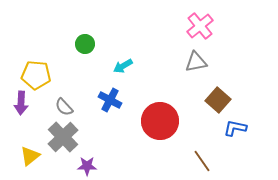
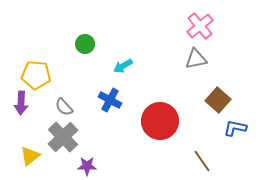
gray triangle: moved 3 px up
